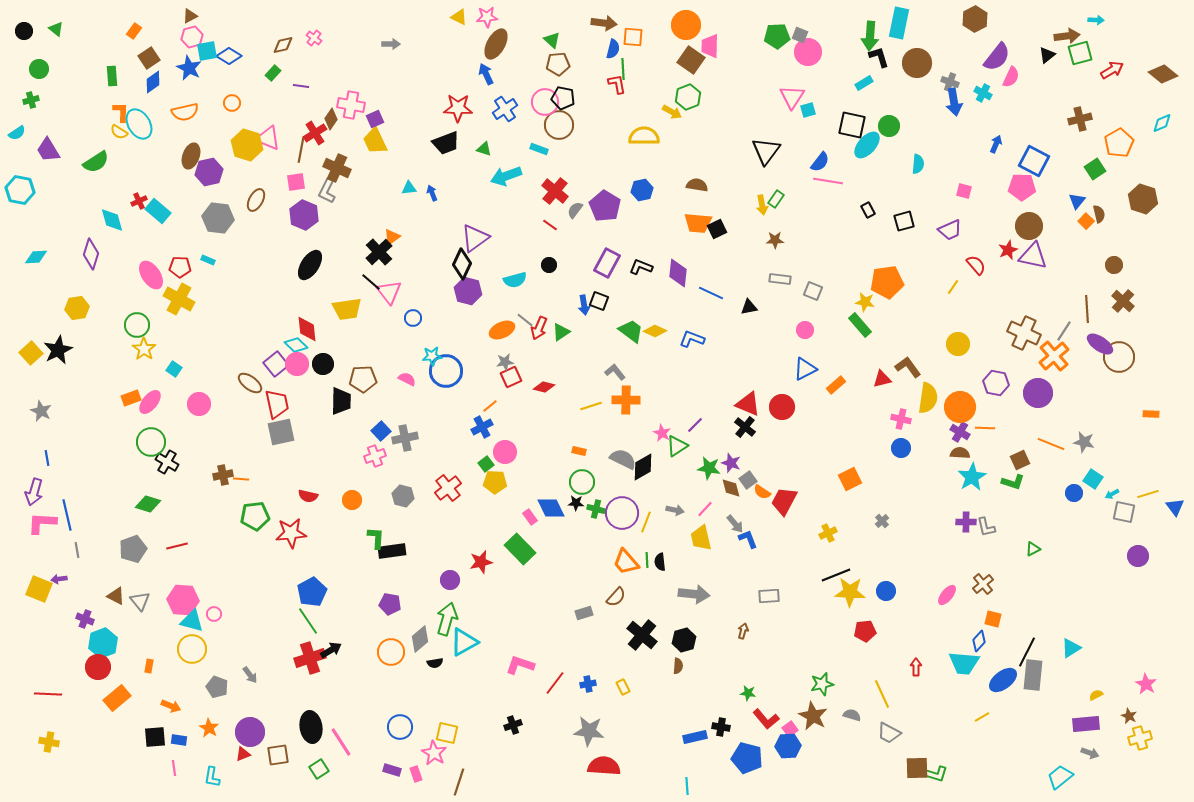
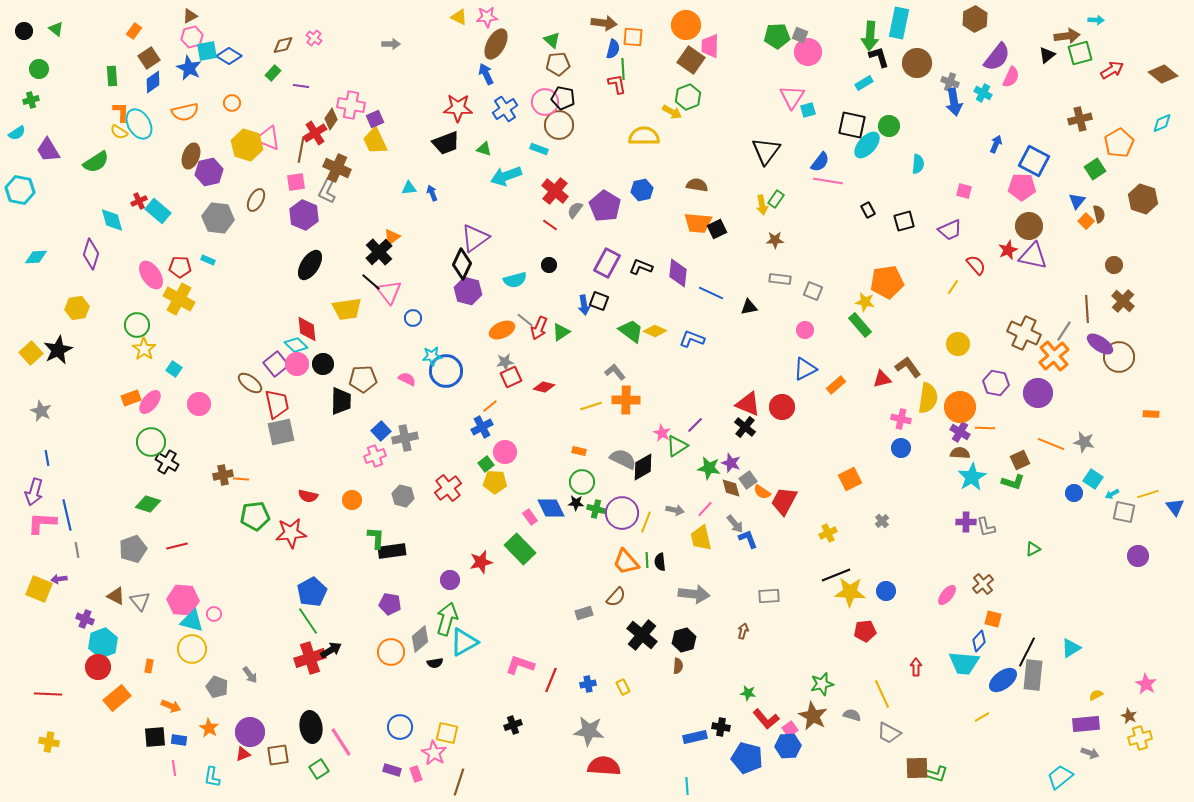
red line at (555, 683): moved 4 px left, 3 px up; rotated 15 degrees counterclockwise
